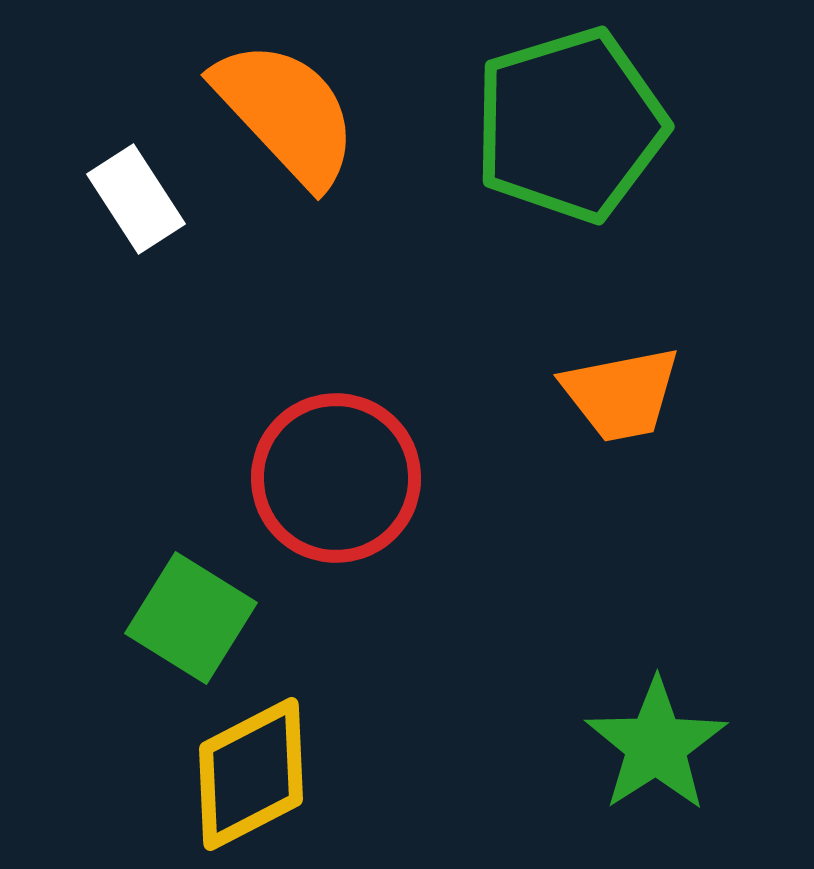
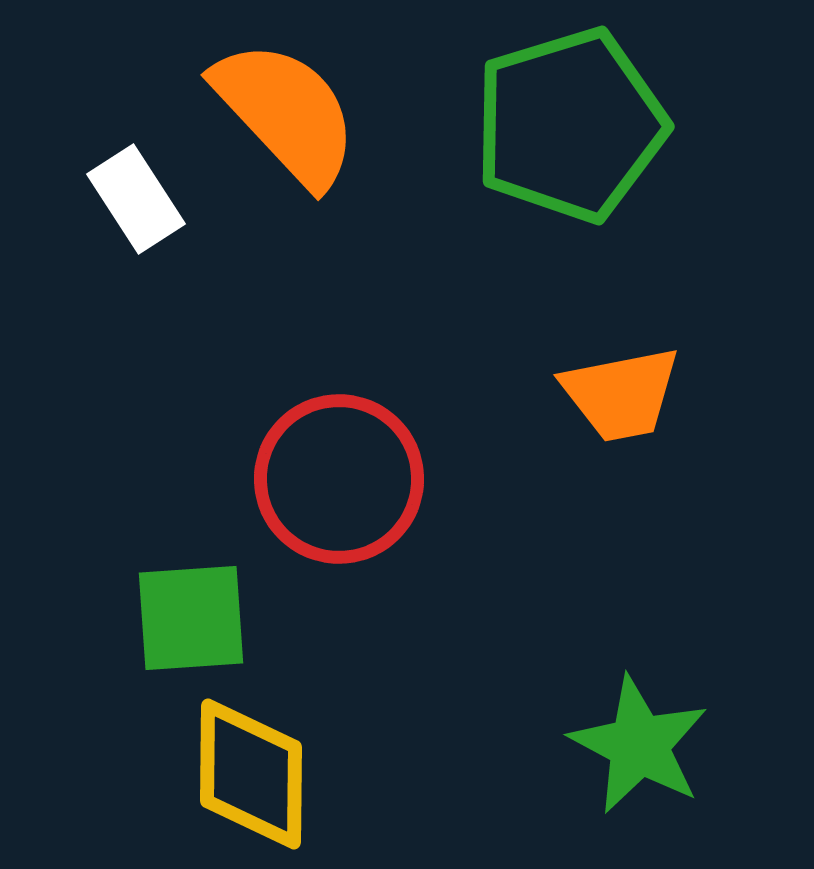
red circle: moved 3 px right, 1 px down
green square: rotated 36 degrees counterclockwise
green star: moved 17 px left; rotated 11 degrees counterclockwise
yellow diamond: rotated 62 degrees counterclockwise
